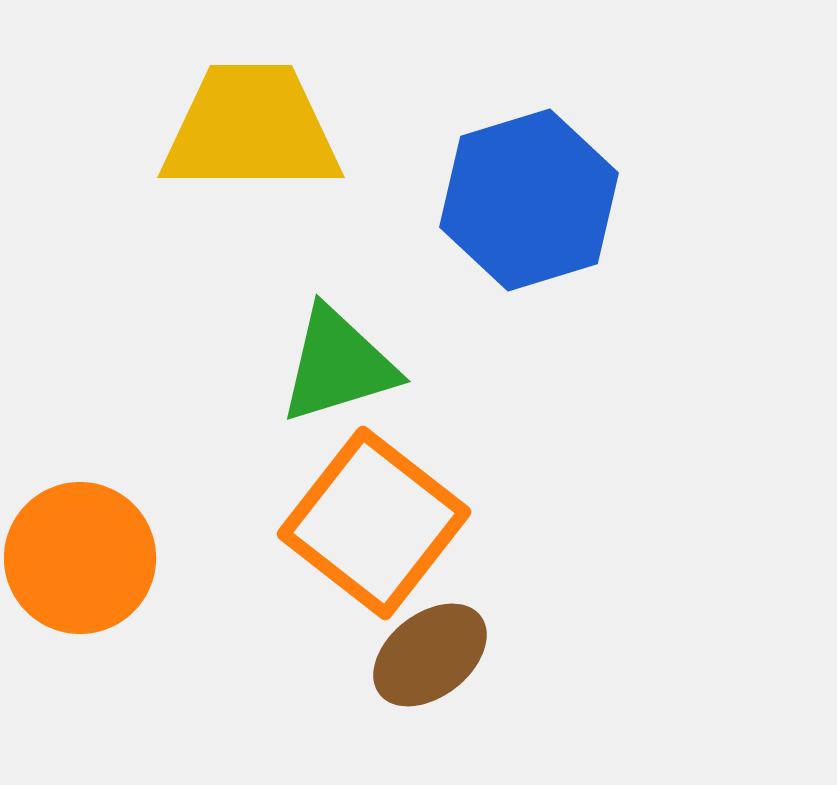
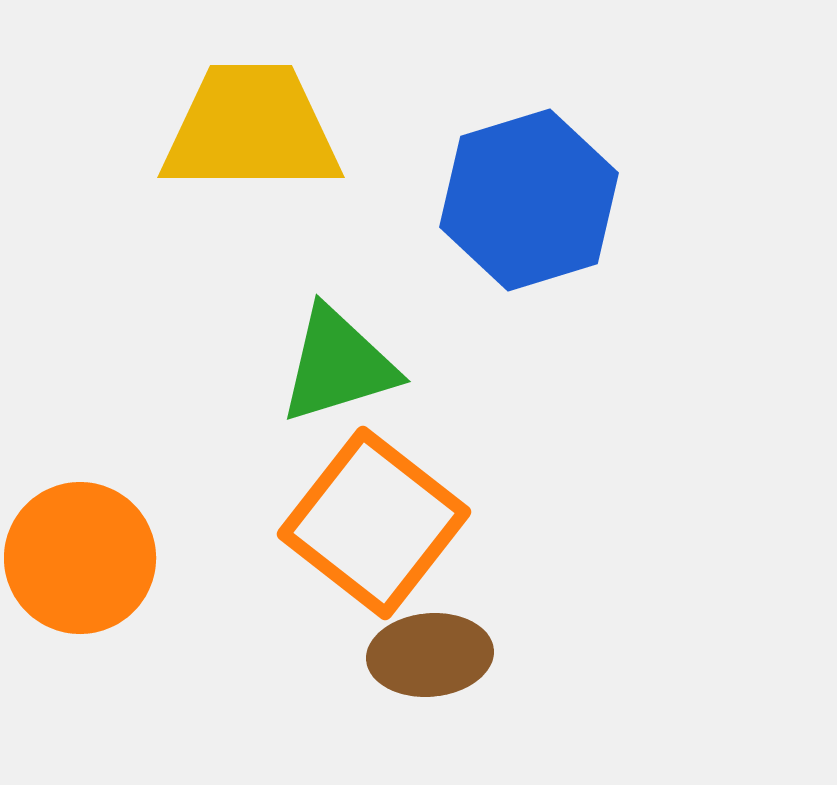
brown ellipse: rotated 33 degrees clockwise
